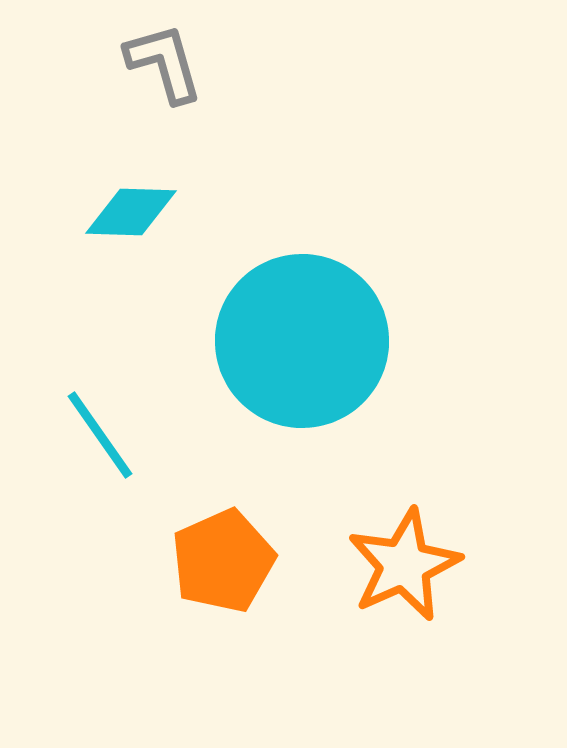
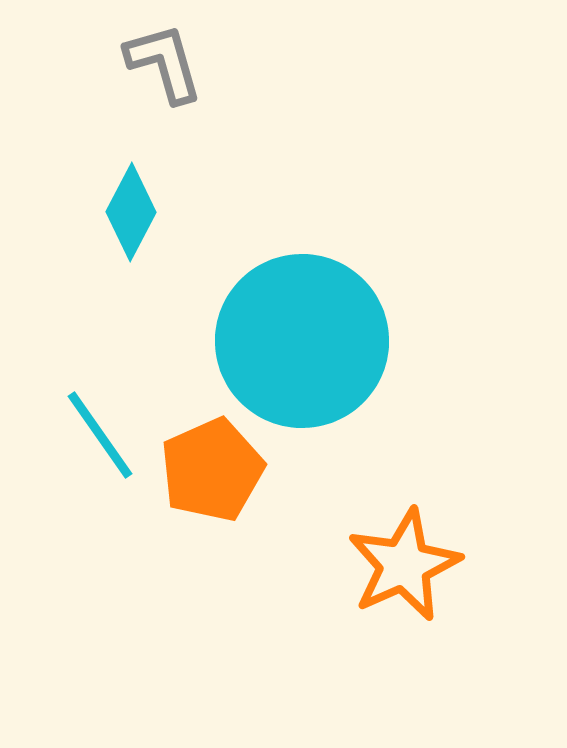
cyan diamond: rotated 64 degrees counterclockwise
orange pentagon: moved 11 px left, 91 px up
